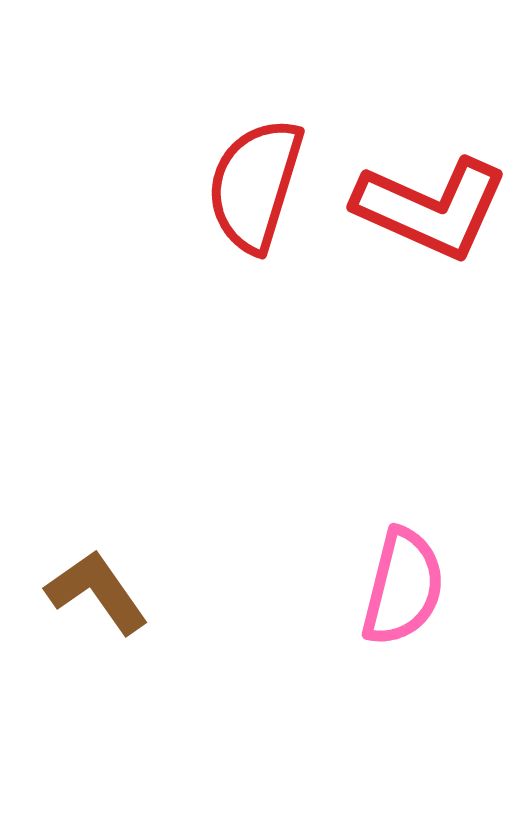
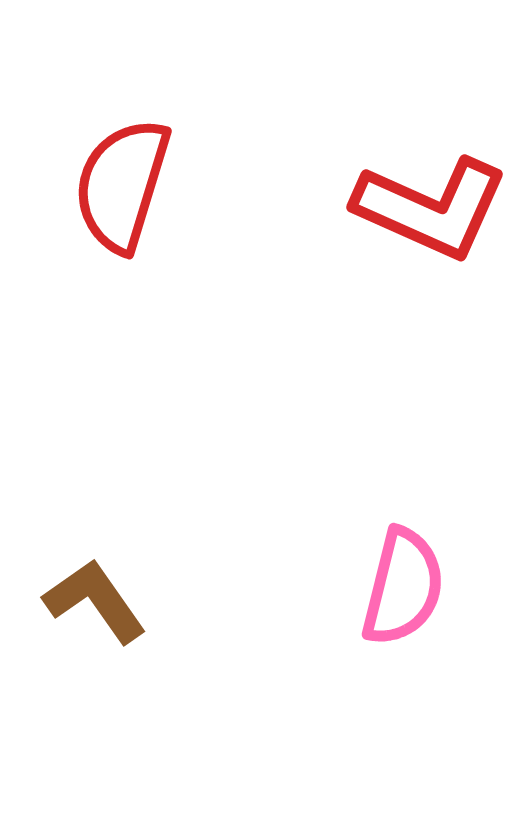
red semicircle: moved 133 px left
brown L-shape: moved 2 px left, 9 px down
